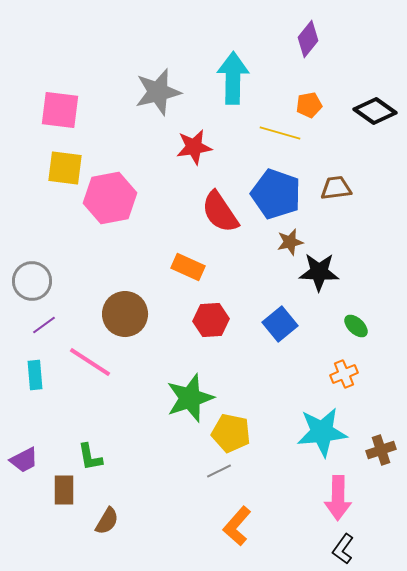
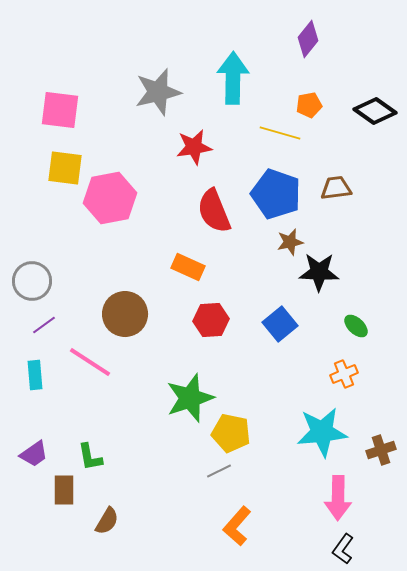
red semicircle: moved 6 px left, 1 px up; rotated 12 degrees clockwise
purple trapezoid: moved 10 px right, 6 px up; rotated 8 degrees counterclockwise
